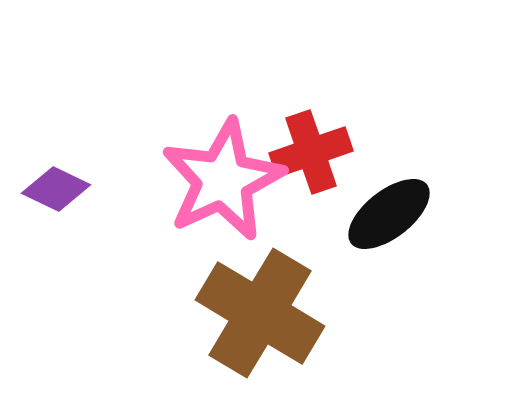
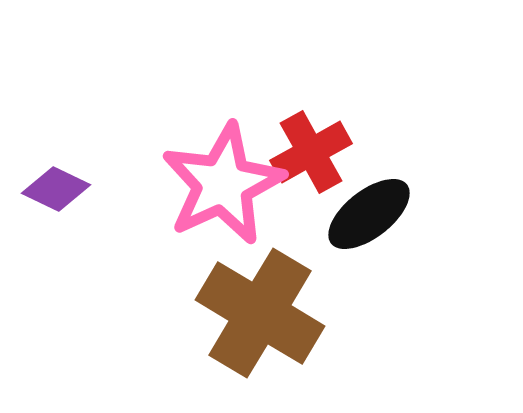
red cross: rotated 10 degrees counterclockwise
pink star: moved 4 px down
black ellipse: moved 20 px left
